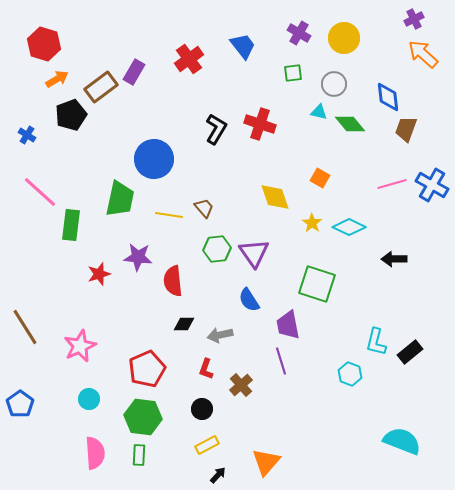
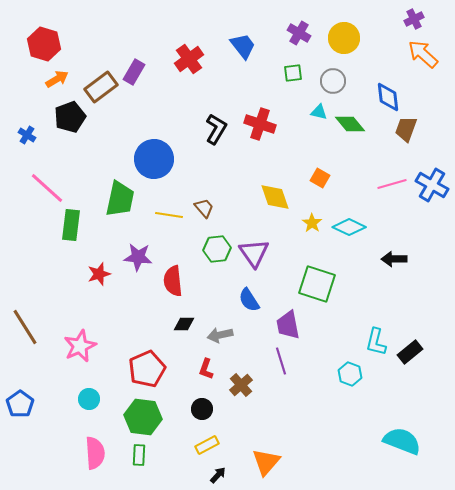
gray circle at (334, 84): moved 1 px left, 3 px up
black pentagon at (71, 115): moved 1 px left, 2 px down
pink line at (40, 192): moved 7 px right, 4 px up
